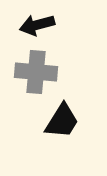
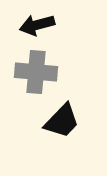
black trapezoid: rotated 12 degrees clockwise
